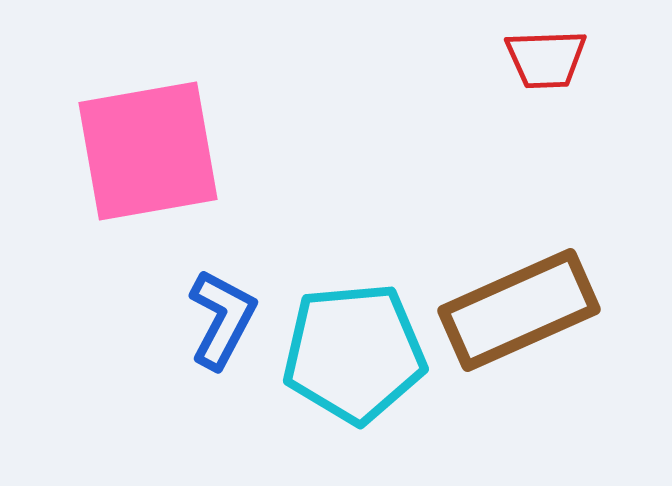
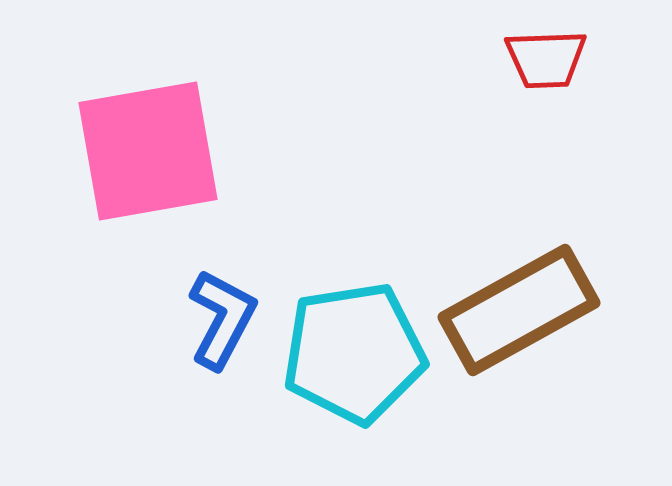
brown rectangle: rotated 5 degrees counterclockwise
cyan pentagon: rotated 4 degrees counterclockwise
